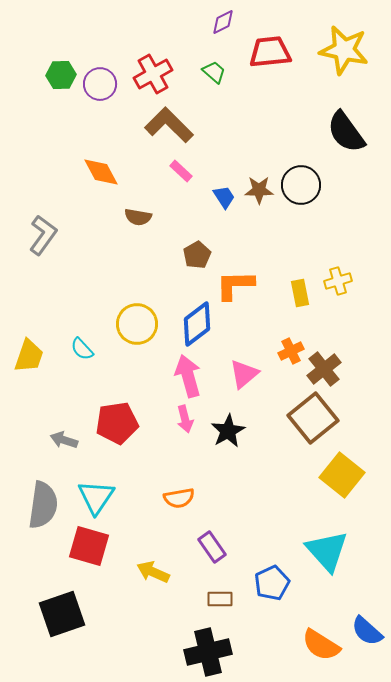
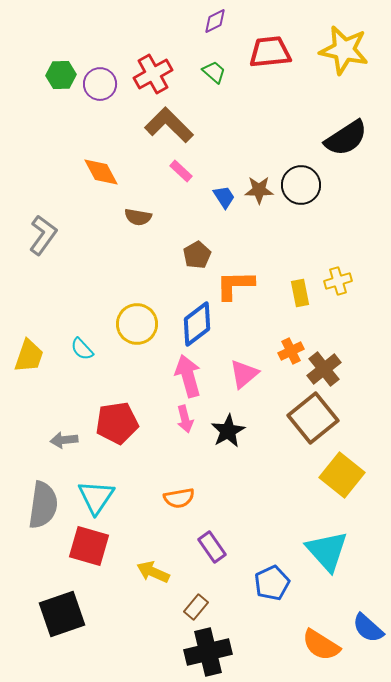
purple diamond at (223, 22): moved 8 px left, 1 px up
black semicircle at (346, 132): moved 6 px down; rotated 87 degrees counterclockwise
gray arrow at (64, 440): rotated 24 degrees counterclockwise
brown rectangle at (220, 599): moved 24 px left, 8 px down; rotated 50 degrees counterclockwise
blue semicircle at (367, 631): moved 1 px right, 3 px up
